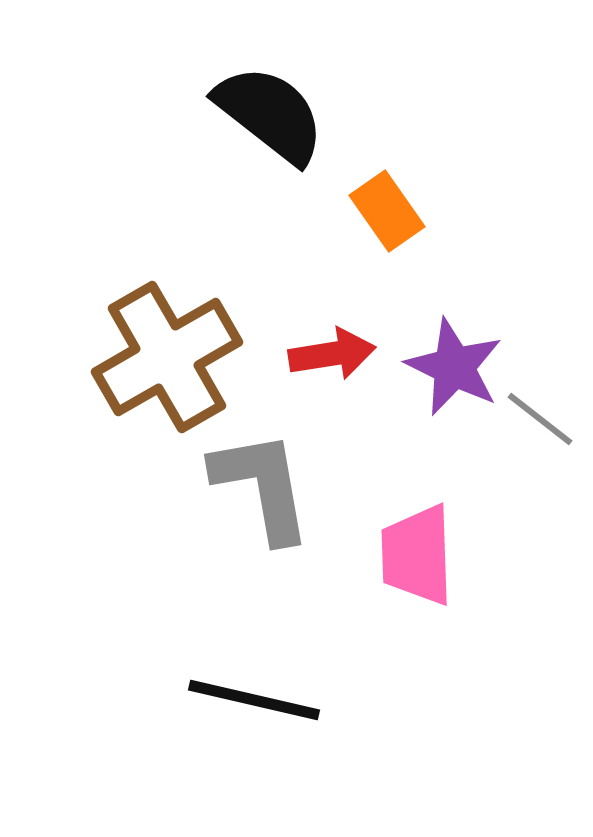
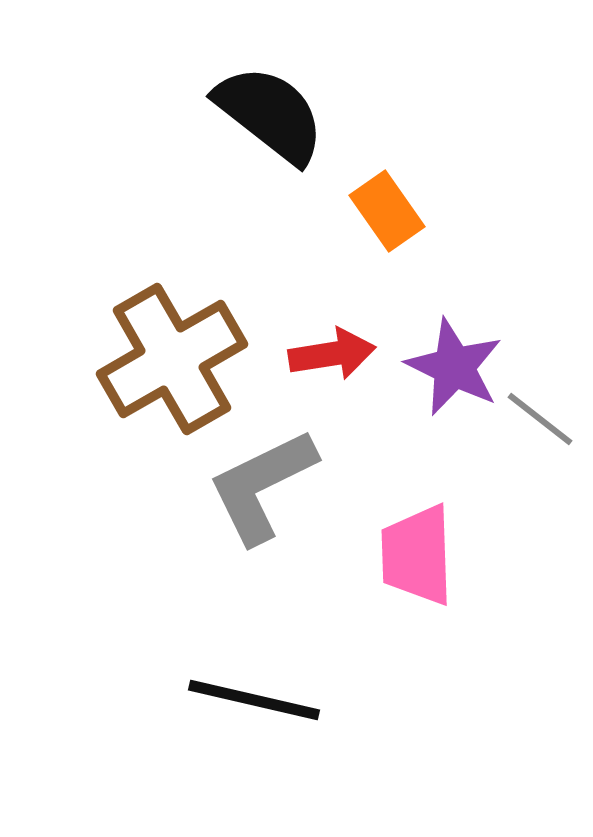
brown cross: moved 5 px right, 2 px down
gray L-shape: rotated 106 degrees counterclockwise
